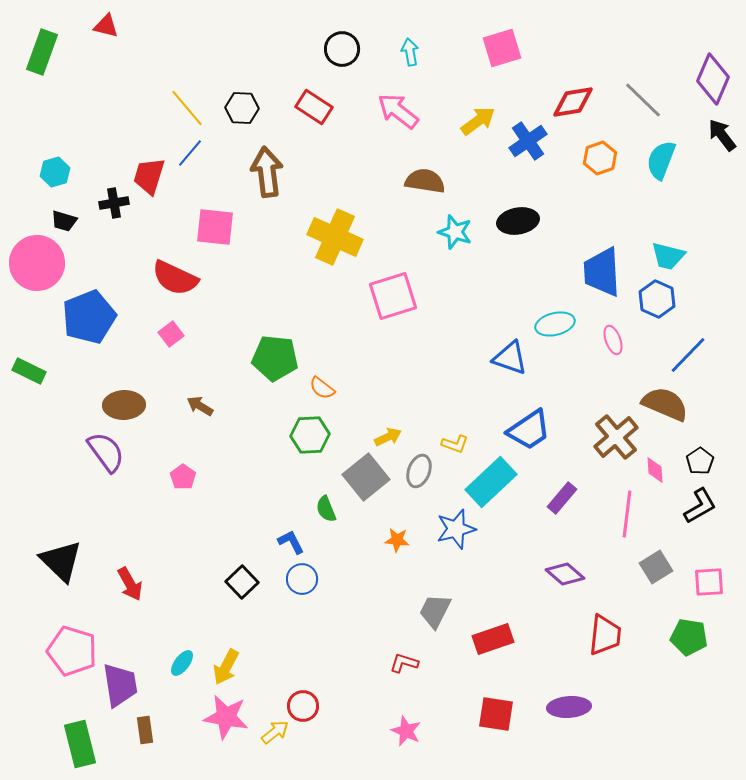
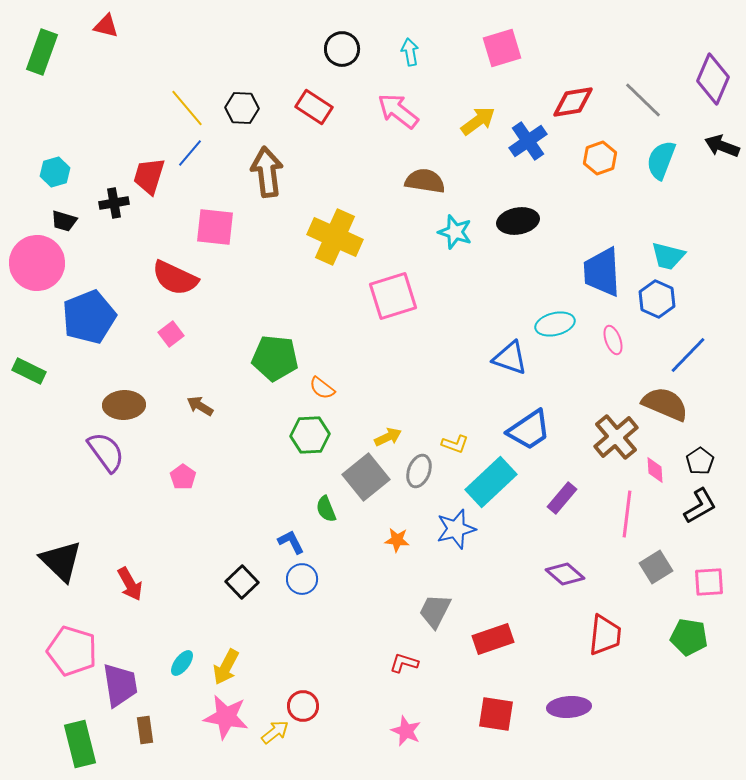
black arrow at (722, 135): moved 11 px down; rotated 32 degrees counterclockwise
